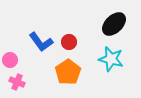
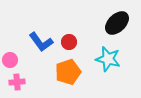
black ellipse: moved 3 px right, 1 px up
cyan star: moved 3 px left
orange pentagon: rotated 15 degrees clockwise
pink cross: rotated 28 degrees counterclockwise
